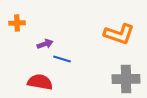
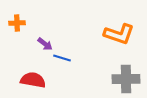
purple arrow: rotated 56 degrees clockwise
blue line: moved 1 px up
red semicircle: moved 7 px left, 2 px up
